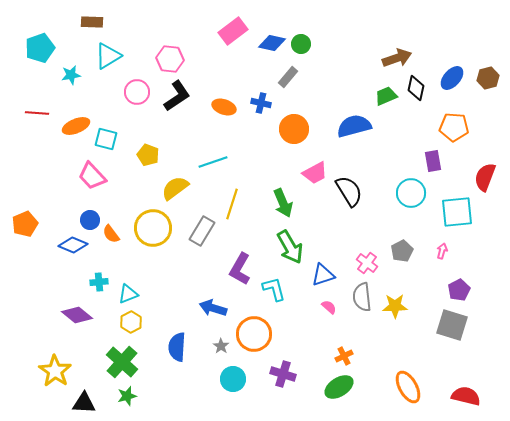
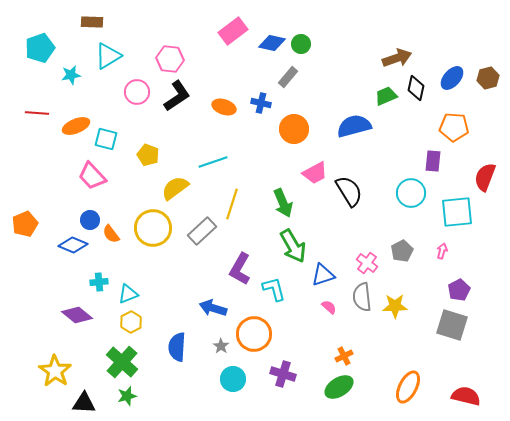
purple rectangle at (433, 161): rotated 15 degrees clockwise
gray rectangle at (202, 231): rotated 16 degrees clockwise
green arrow at (290, 247): moved 3 px right, 1 px up
orange ellipse at (408, 387): rotated 56 degrees clockwise
